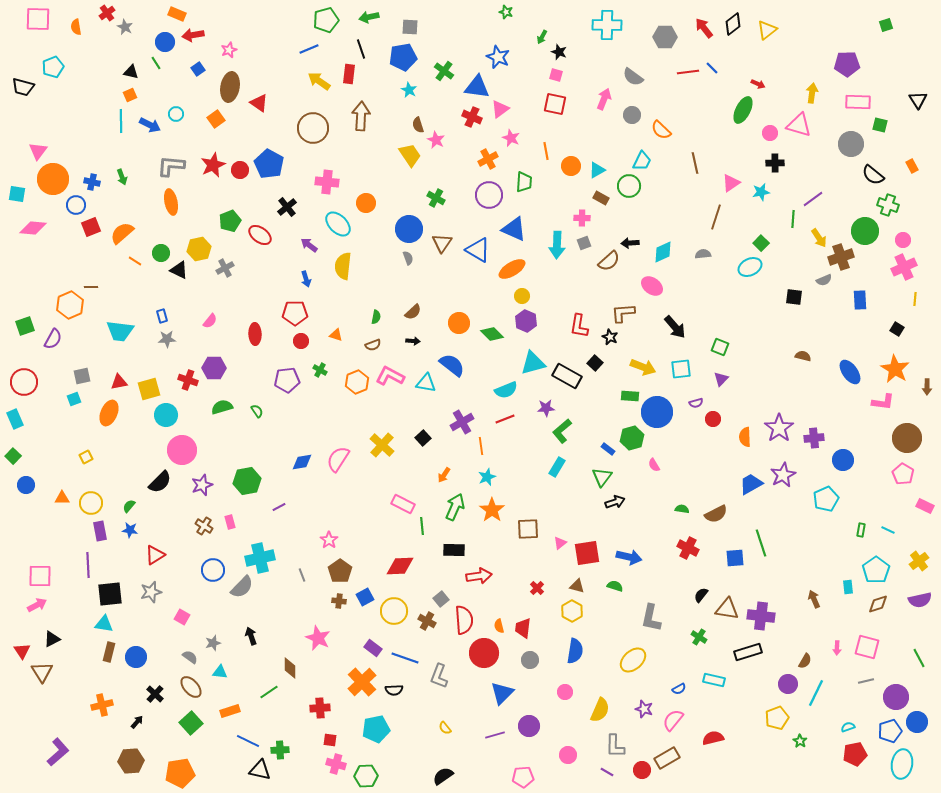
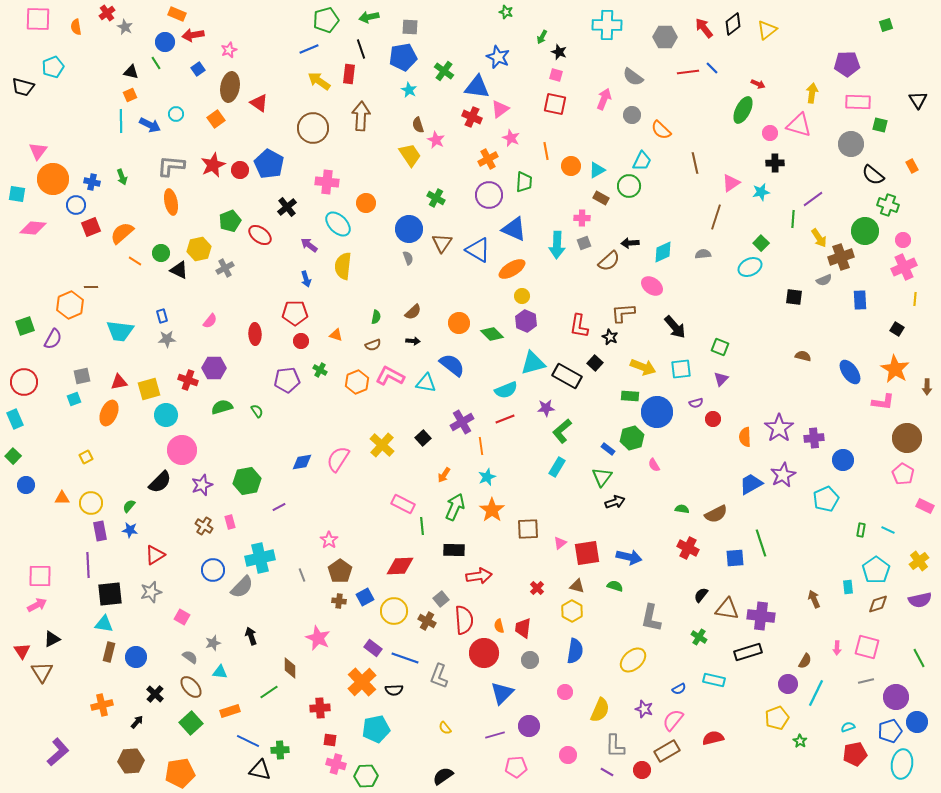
brown rectangle at (667, 758): moved 7 px up
pink pentagon at (523, 777): moved 7 px left, 10 px up
